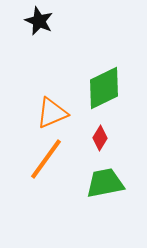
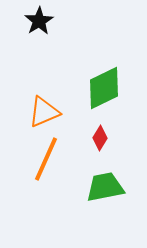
black star: rotated 16 degrees clockwise
orange triangle: moved 8 px left, 1 px up
orange line: rotated 12 degrees counterclockwise
green trapezoid: moved 4 px down
